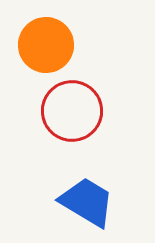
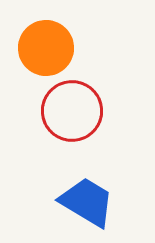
orange circle: moved 3 px down
